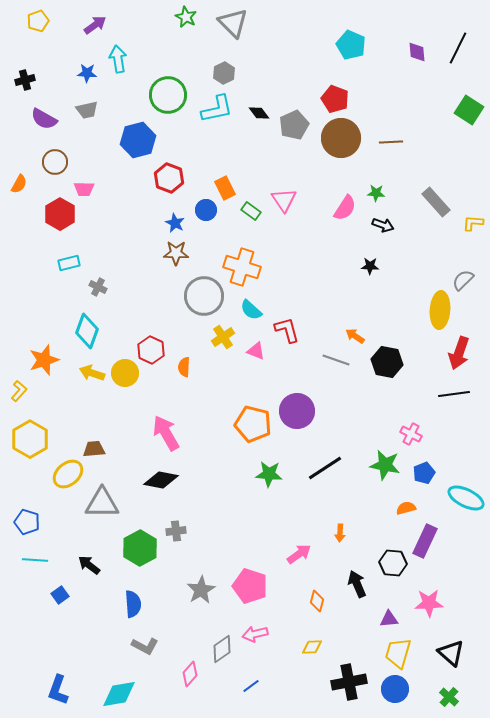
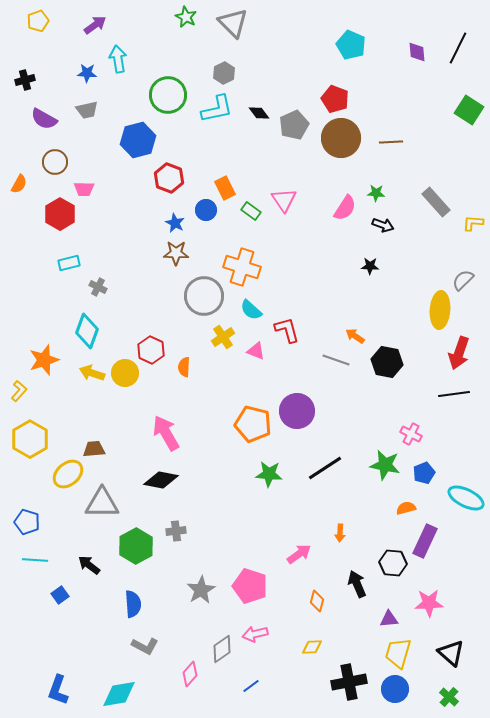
green hexagon at (140, 548): moved 4 px left, 2 px up
